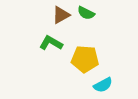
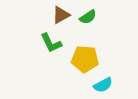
green semicircle: moved 2 px right, 4 px down; rotated 60 degrees counterclockwise
green L-shape: rotated 145 degrees counterclockwise
